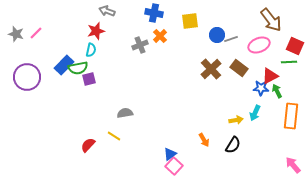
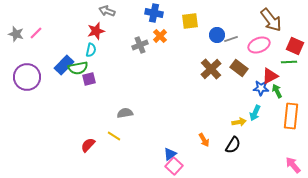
yellow arrow: moved 3 px right, 2 px down
